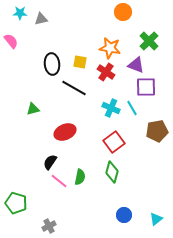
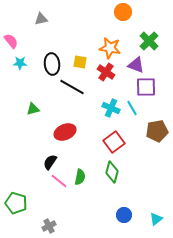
cyan star: moved 50 px down
black line: moved 2 px left, 1 px up
